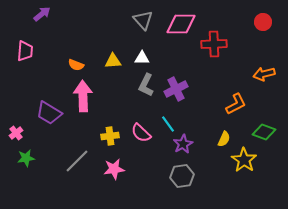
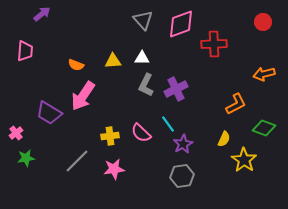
pink diamond: rotated 20 degrees counterclockwise
pink arrow: rotated 144 degrees counterclockwise
green diamond: moved 4 px up
